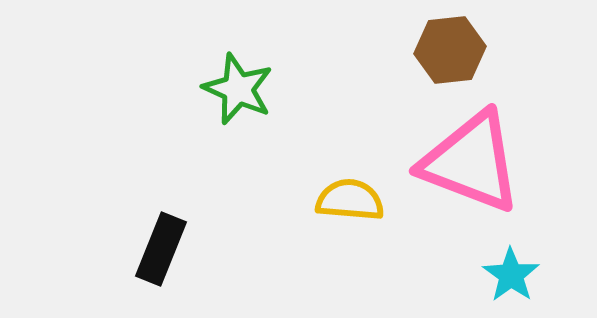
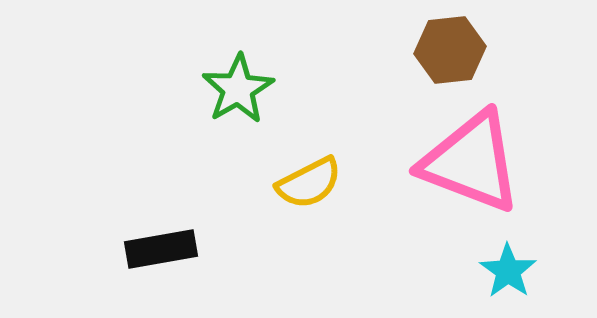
green star: rotated 18 degrees clockwise
yellow semicircle: moved 41 px left, 17 px up; rotated 148 degrees clockwise
black rectangle: rotated 58 degrees clockwise
cyan star: moved 3 px left, 4 px up
